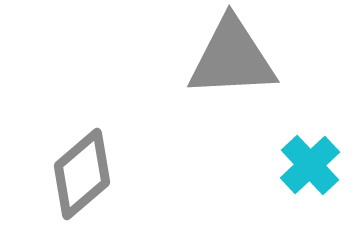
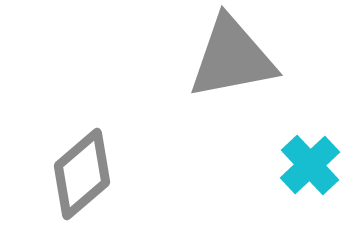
gray triangle: rotated 8 degrees counterclockwise
